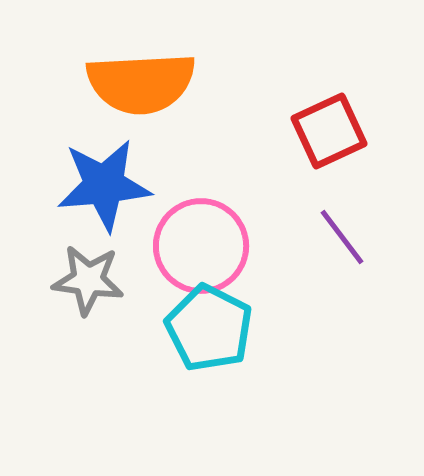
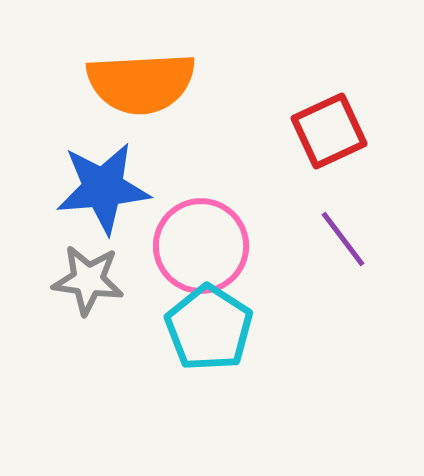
blue star: moved 1 px left, 3 px down
purple line: moved 1 px right, 2 px down
cyan pentagon: rotated 6 degrees clockwise
